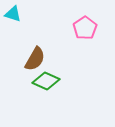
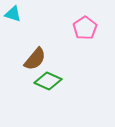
brown semicircle: rotated 10 degrees clockwise
green diamond: moved 2 px right
